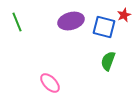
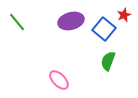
green line: rotated 18 degrees counterclockwise
blue square: moved 2 px down; rotated 25 degrees clockwise
pink ellipse: moved 9 px right, 3 px up
